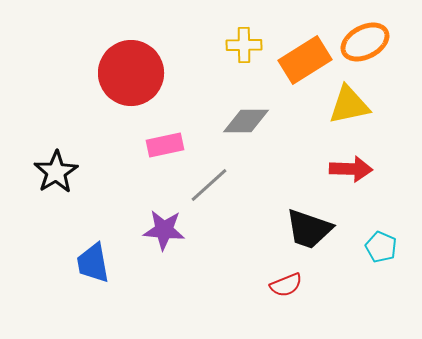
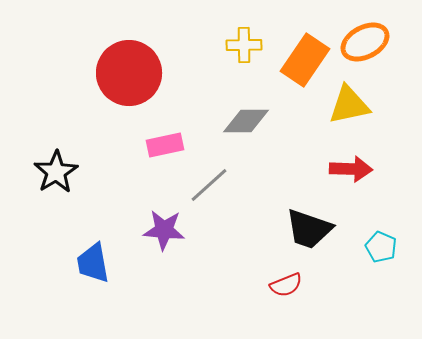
orange rectangle: rotated 24 degrees counterclockwise
red circle: moved 2 px left
